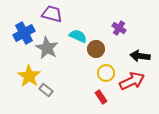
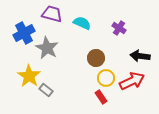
cyan semicircle: moved 4 px right, 13 px up
brown circle: moved 9 px down
yellow circle: moved 5 px down
